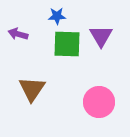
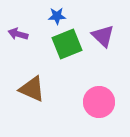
purple triangle: moved 2 px right; rotated 15 degrees counterclockwise
green square: rotated 24 degrees counterclockwise
brown triangle: rotated 40 degrees counterclockwise
